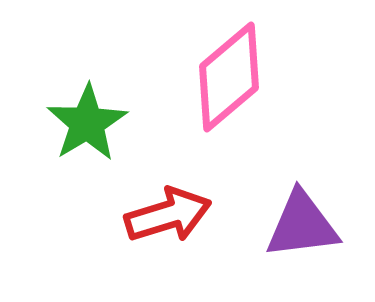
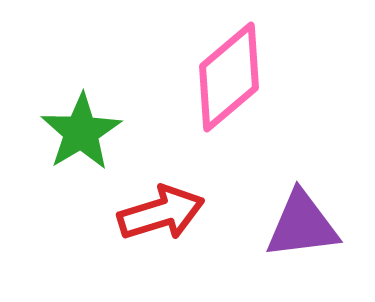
green star: moved 6 px left, 9 px down
red arrow: moved 7 px left, 2 px up
